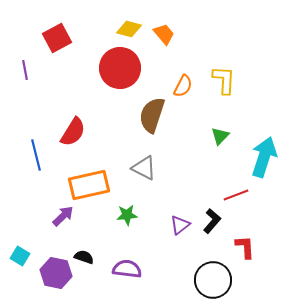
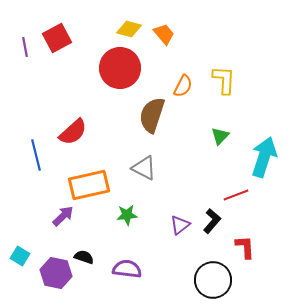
purple line: moved 23 px up
red semicircle: rotated 16 degrees clockwise
